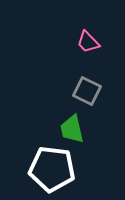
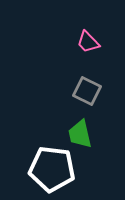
green trapezoid: moved 8 px right, 5 px down
